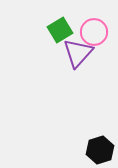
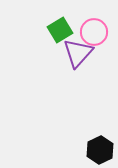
black hexagon: rotated 8 degrees counterclockwise
